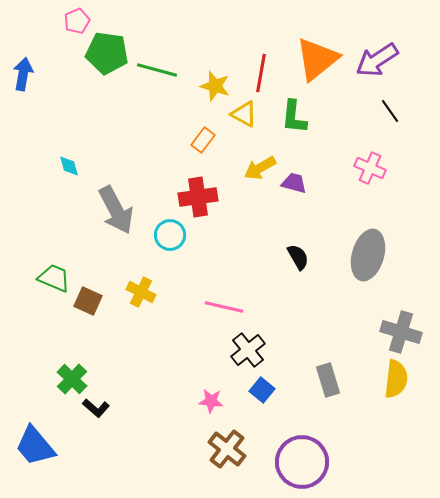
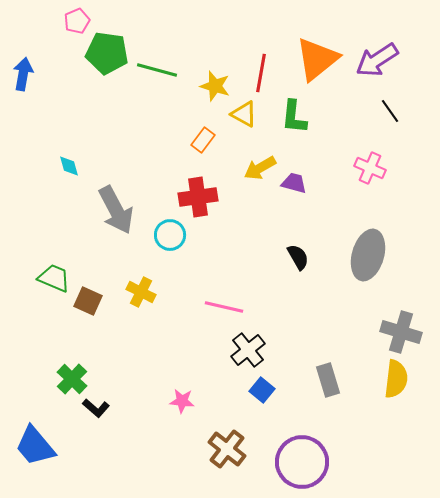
pink star: moved 29 px left
